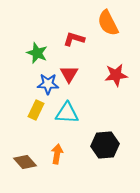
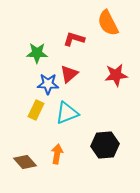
green star: rotated 20 degrees counterclockwise
red triangle: rotated 18 degrees clockwise
cyan triangle: rotated 25 degrees counterclockwise
